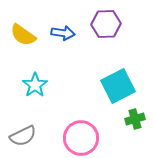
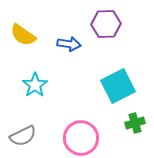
blue arrow: moved 6 px right, 11 px down
green cross: moved 4 px down
